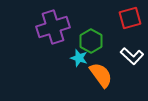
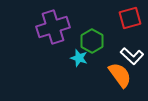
green hexagon: moved 1 px right
orange semicircle: moved 19 px right
